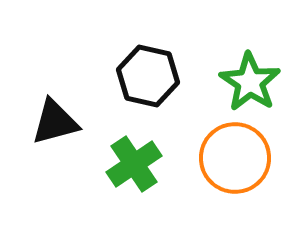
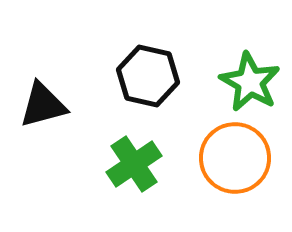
green star: rotated 4 degrees counterclockwise
black triangle: moved 12 px left, 17 px up
